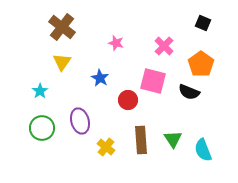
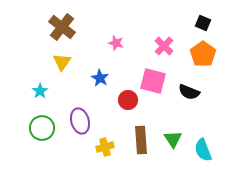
orange pentagon: moved 2 px right, 10 px up
yellow cross: moved 1 px left; rotated 36 degrees clockwise
